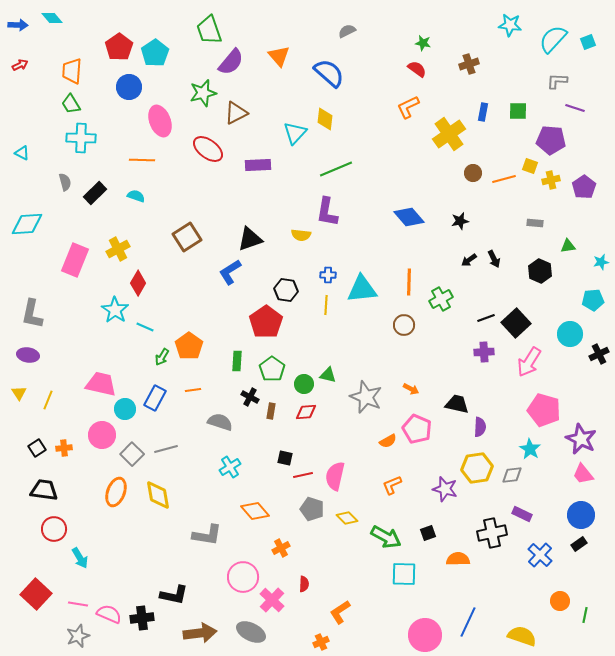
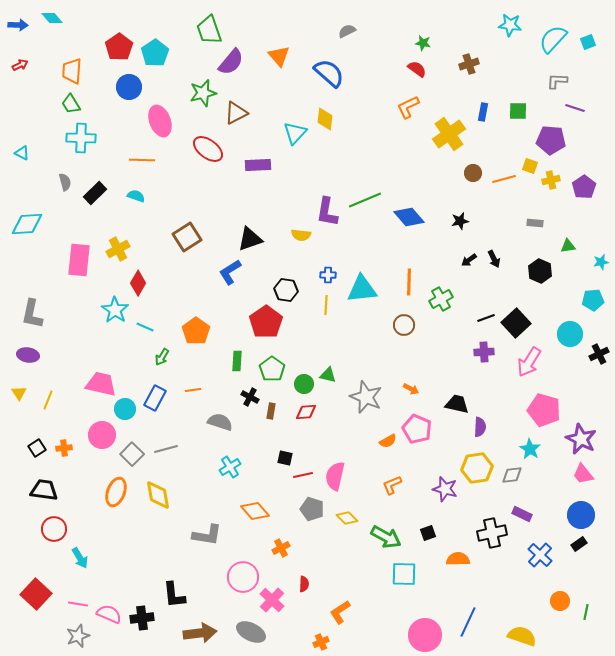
green line at (336, 169): moved 29 px right, 31 px down
pink rectangle at (75, 260): moved 4 px right; rotated 16 degrees counterclockwise
orange pentagon at (189, 346): moved 7 px right, 15 px up
black L-shape at (174, 595): rotated 72 degrees clockwise
green line at (585, 615): moved 1 px right, 3 px up
